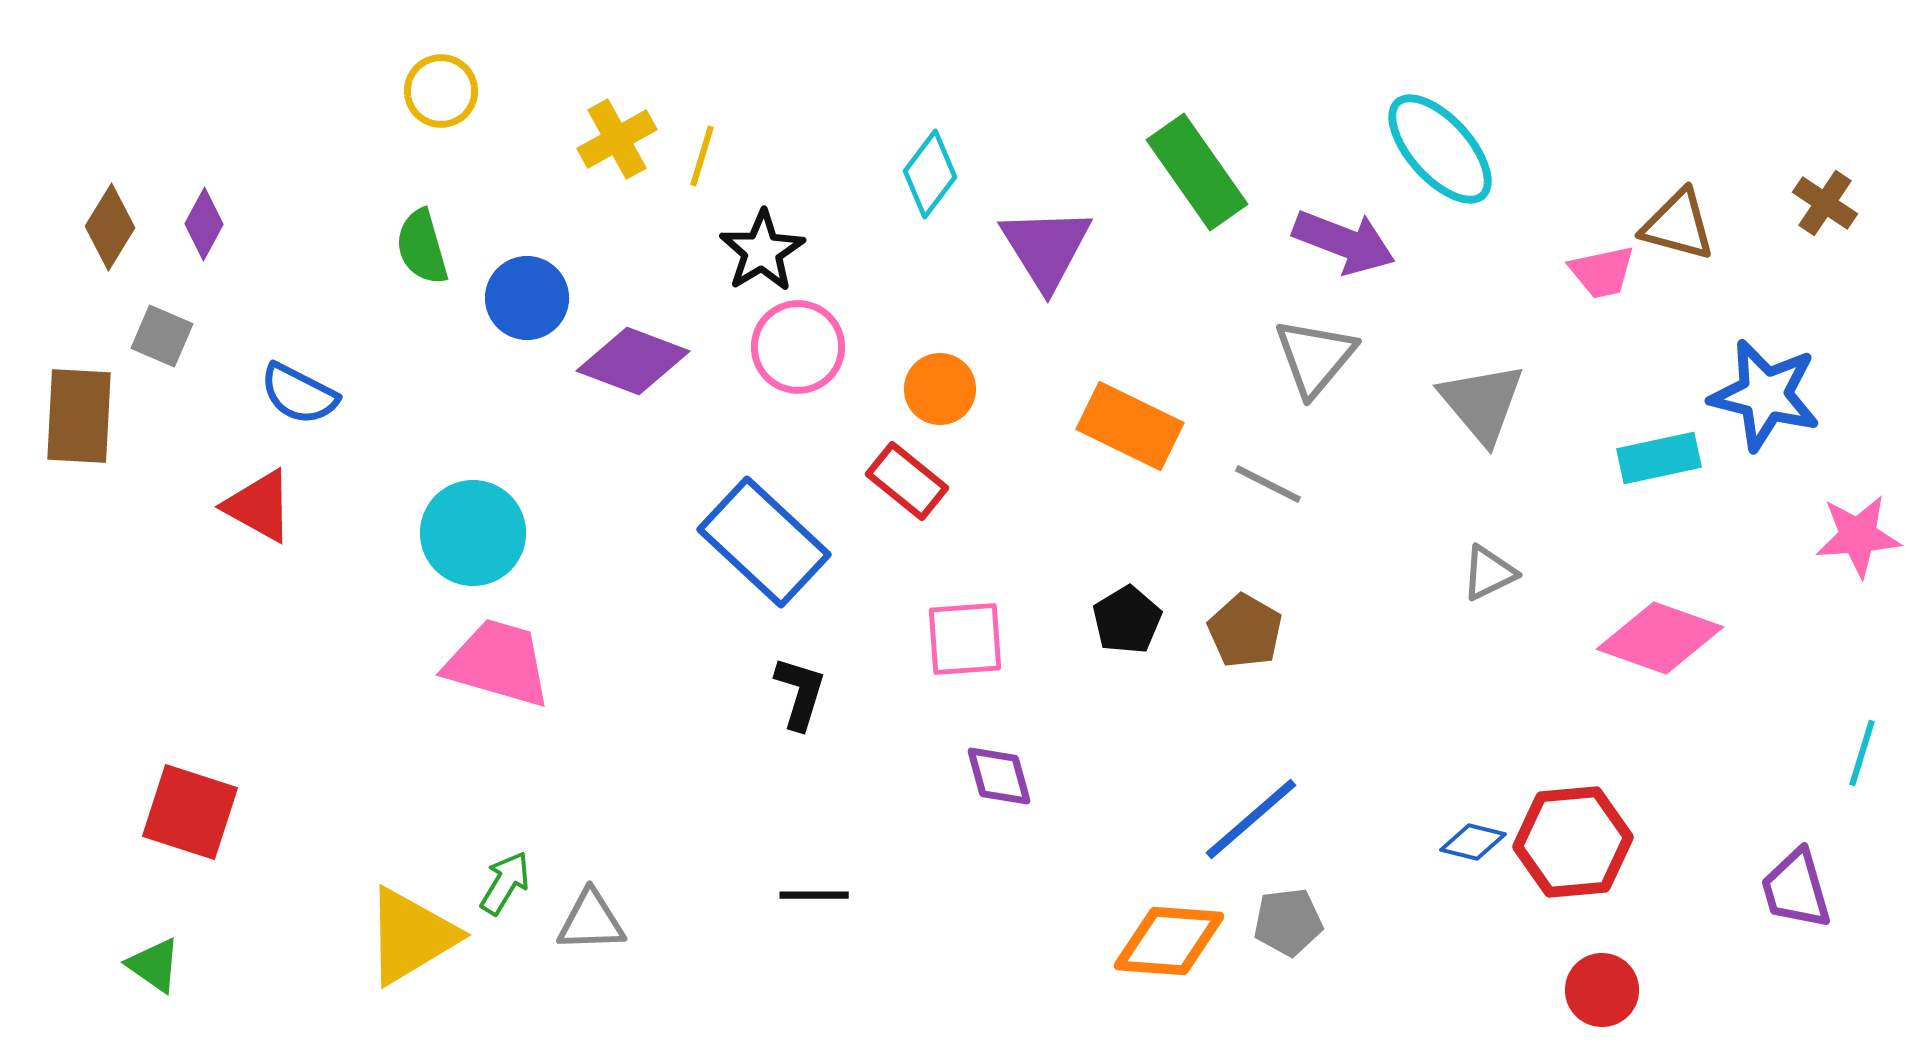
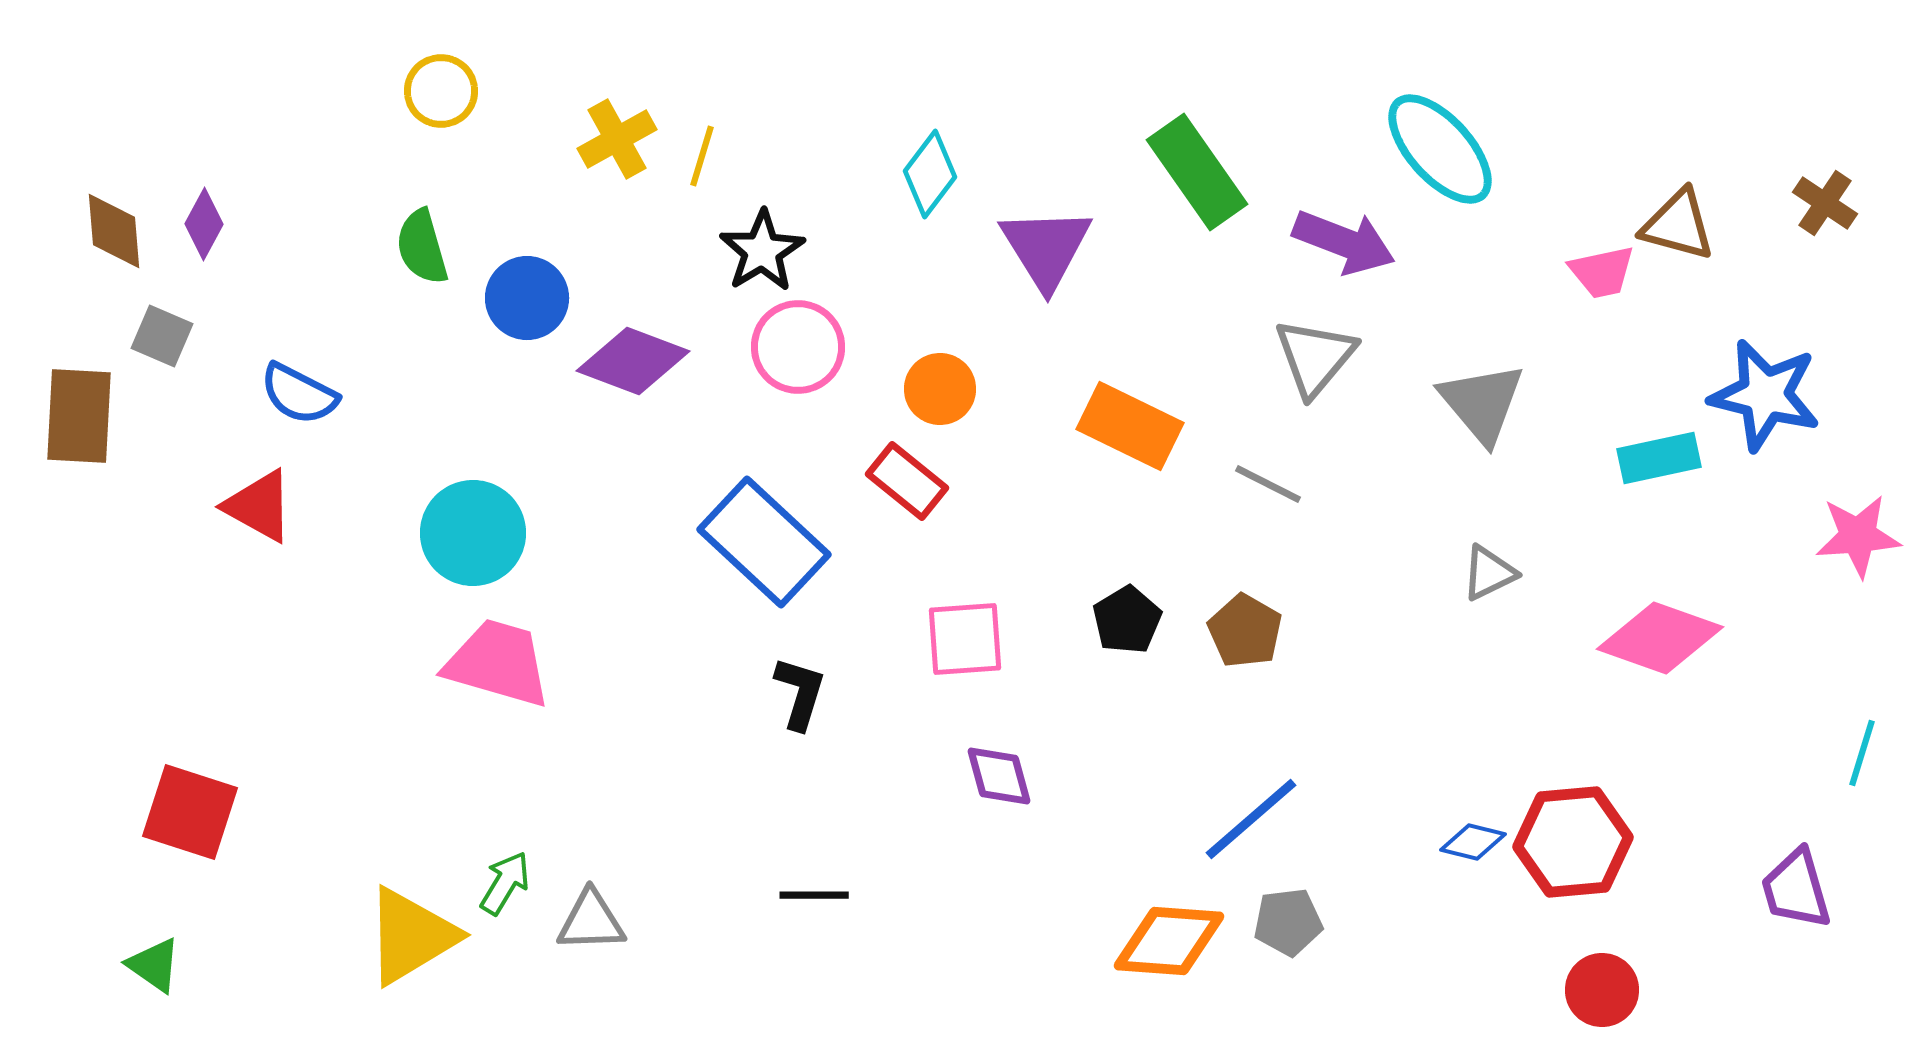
brown diamond at (110, 227): moved 4 px right, 4 px down; rotated 36 degrees counterclockwise
